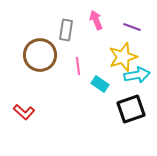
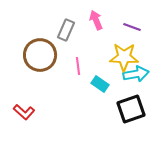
gray rectangle: rotated 15 degrees clockwise
yellow star: moved 1 px right; rotated 20 degrees clockwise
cyan arrow: moved 1 px left, 1 px up
